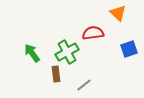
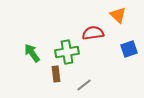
orange triangle: moved 2 px down
green cross: rotated 20 degrees clockwise
